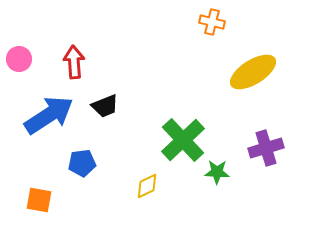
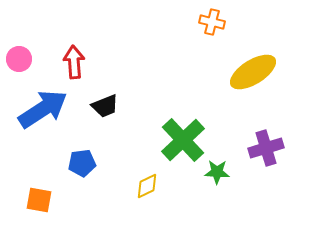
blue arrow: moved 6 px left, 6 px up
